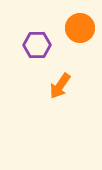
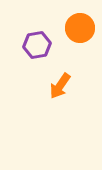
purple hexagon: rotated 8 degrees counterclockwise
